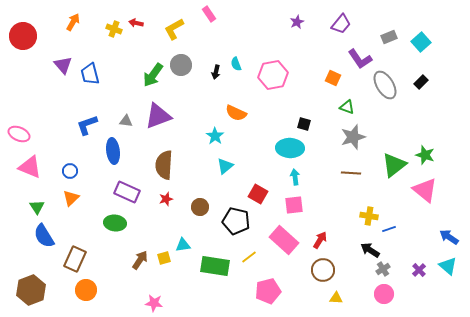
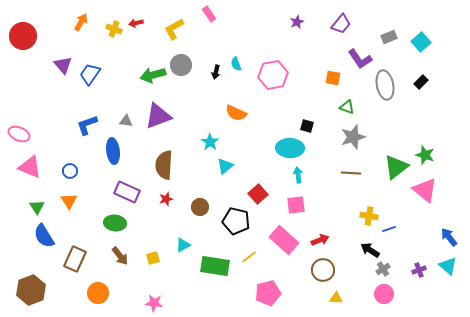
orange arrow at (73, 22): moved 8 px right
red arrow at (136, 23): rotated 24 degrees counterclockwise
blue trapezoid at (90, 74): rotated 50 degrees clockwise
green arrow at (153, 75): rotated 40 degrees clockwise
orange square at (333, 78): rotated 14 degrees counterclockwise
gray ellipse at (385, 85): rotated 20 degrees clockwise
black square at (304, 124): moved 3 px right, 2 px down
cyan star at (215, 136): moved 5 px left, 6 px down
green triangle at (394, 165): moved 2 px right, 2 px down
cyan arrow at (295, 177): moved 3 px right, 2 px up
red square at (258, 194): rotated 18 degrees clockwise
orange triangle at (71, 198): moved 2 px left, 3 px down; rotated 18 degrees counterclockwise
pink square at (294, 205): moved 2 px right
blue arrow at (449, 237): rotated 18 degrees clockwise
red arrow at (320, 240): rotated 36 degrees clockwise
cyan triangle at (183, 245): rotated 21 degrees counterclockwise
yellow square at (164, 258): moved 11 px left
brown arrow at (140, 260): moved 20 px left, 4 px up; rotated 108 degrees clockwise
purple cross at (419, 270): rotated 24 degrees clockwise
orange circle at (86, 290): moved 12 px right, 3 px down
pink pentagon at (268, 291): moved 2 px down
